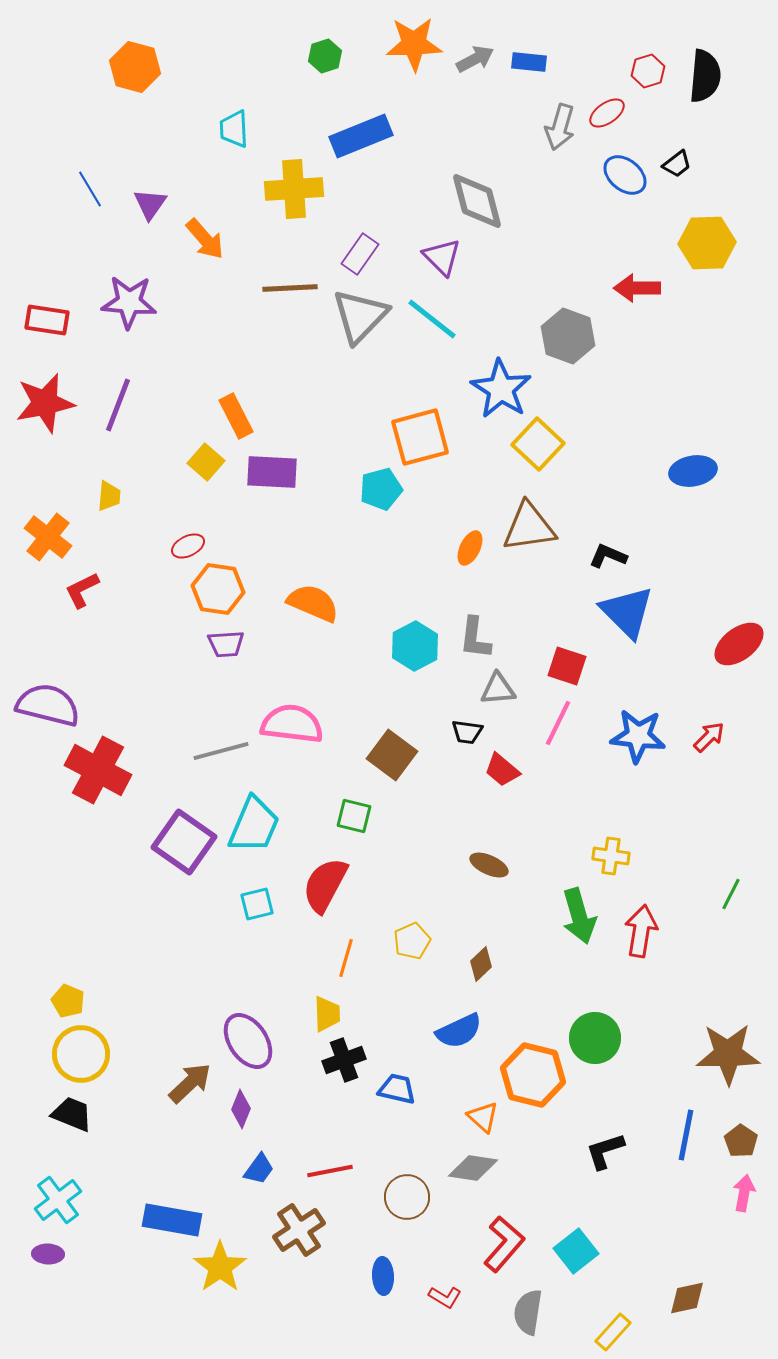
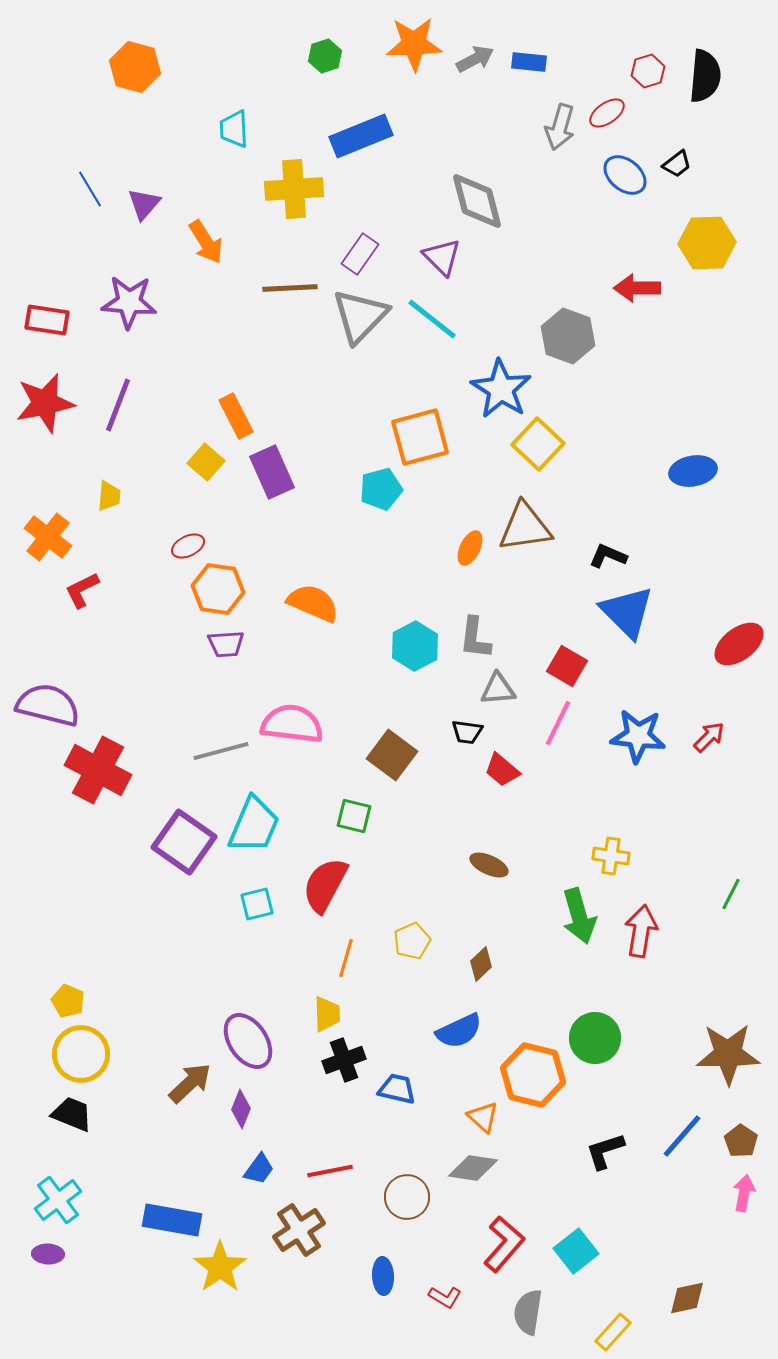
purple triangle at (150, 204): moved 6 px left; rotated 6 degrees clockwise
orange arrow at (205, 239): moved 1 px right, 3 px down; rotated 9 degrees clockwise
purple rectangle at (272, 472): rotated 63 degrees clockwise
brown triangle at (529, 527): moved 4 px left
red square at (567, 666): rotated 12 degrees clockwise
blue line at (686, 1135): moved 4 px left, 1 px down; rotated 30 degrees clockwise
